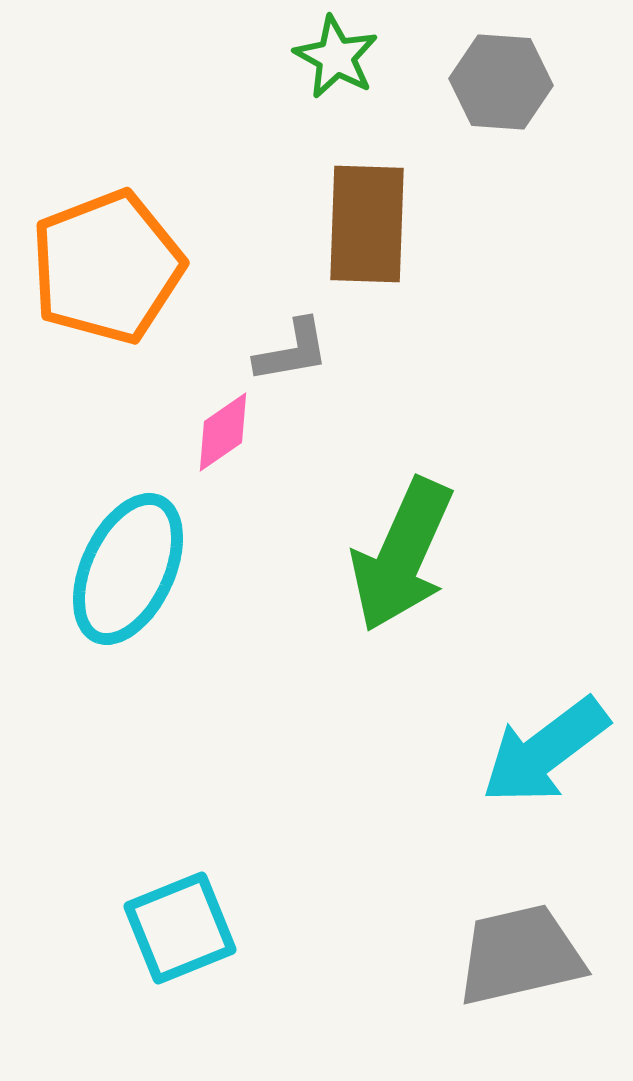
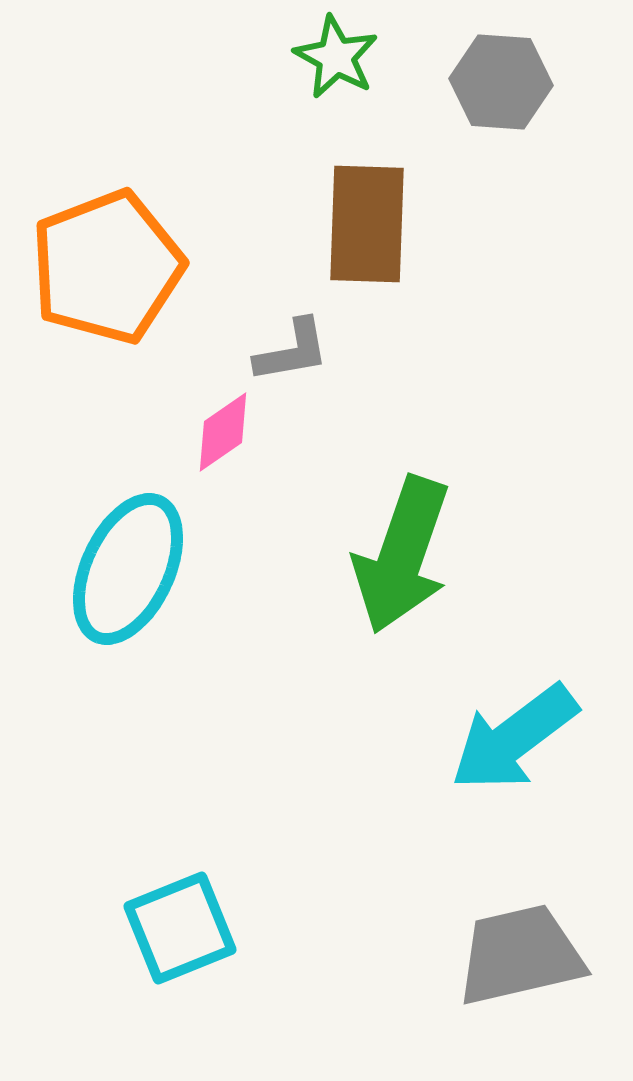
green arrow: rotated 5 degrees counterclockwise
cyan arrow: moved 31 px left, 13 px up
